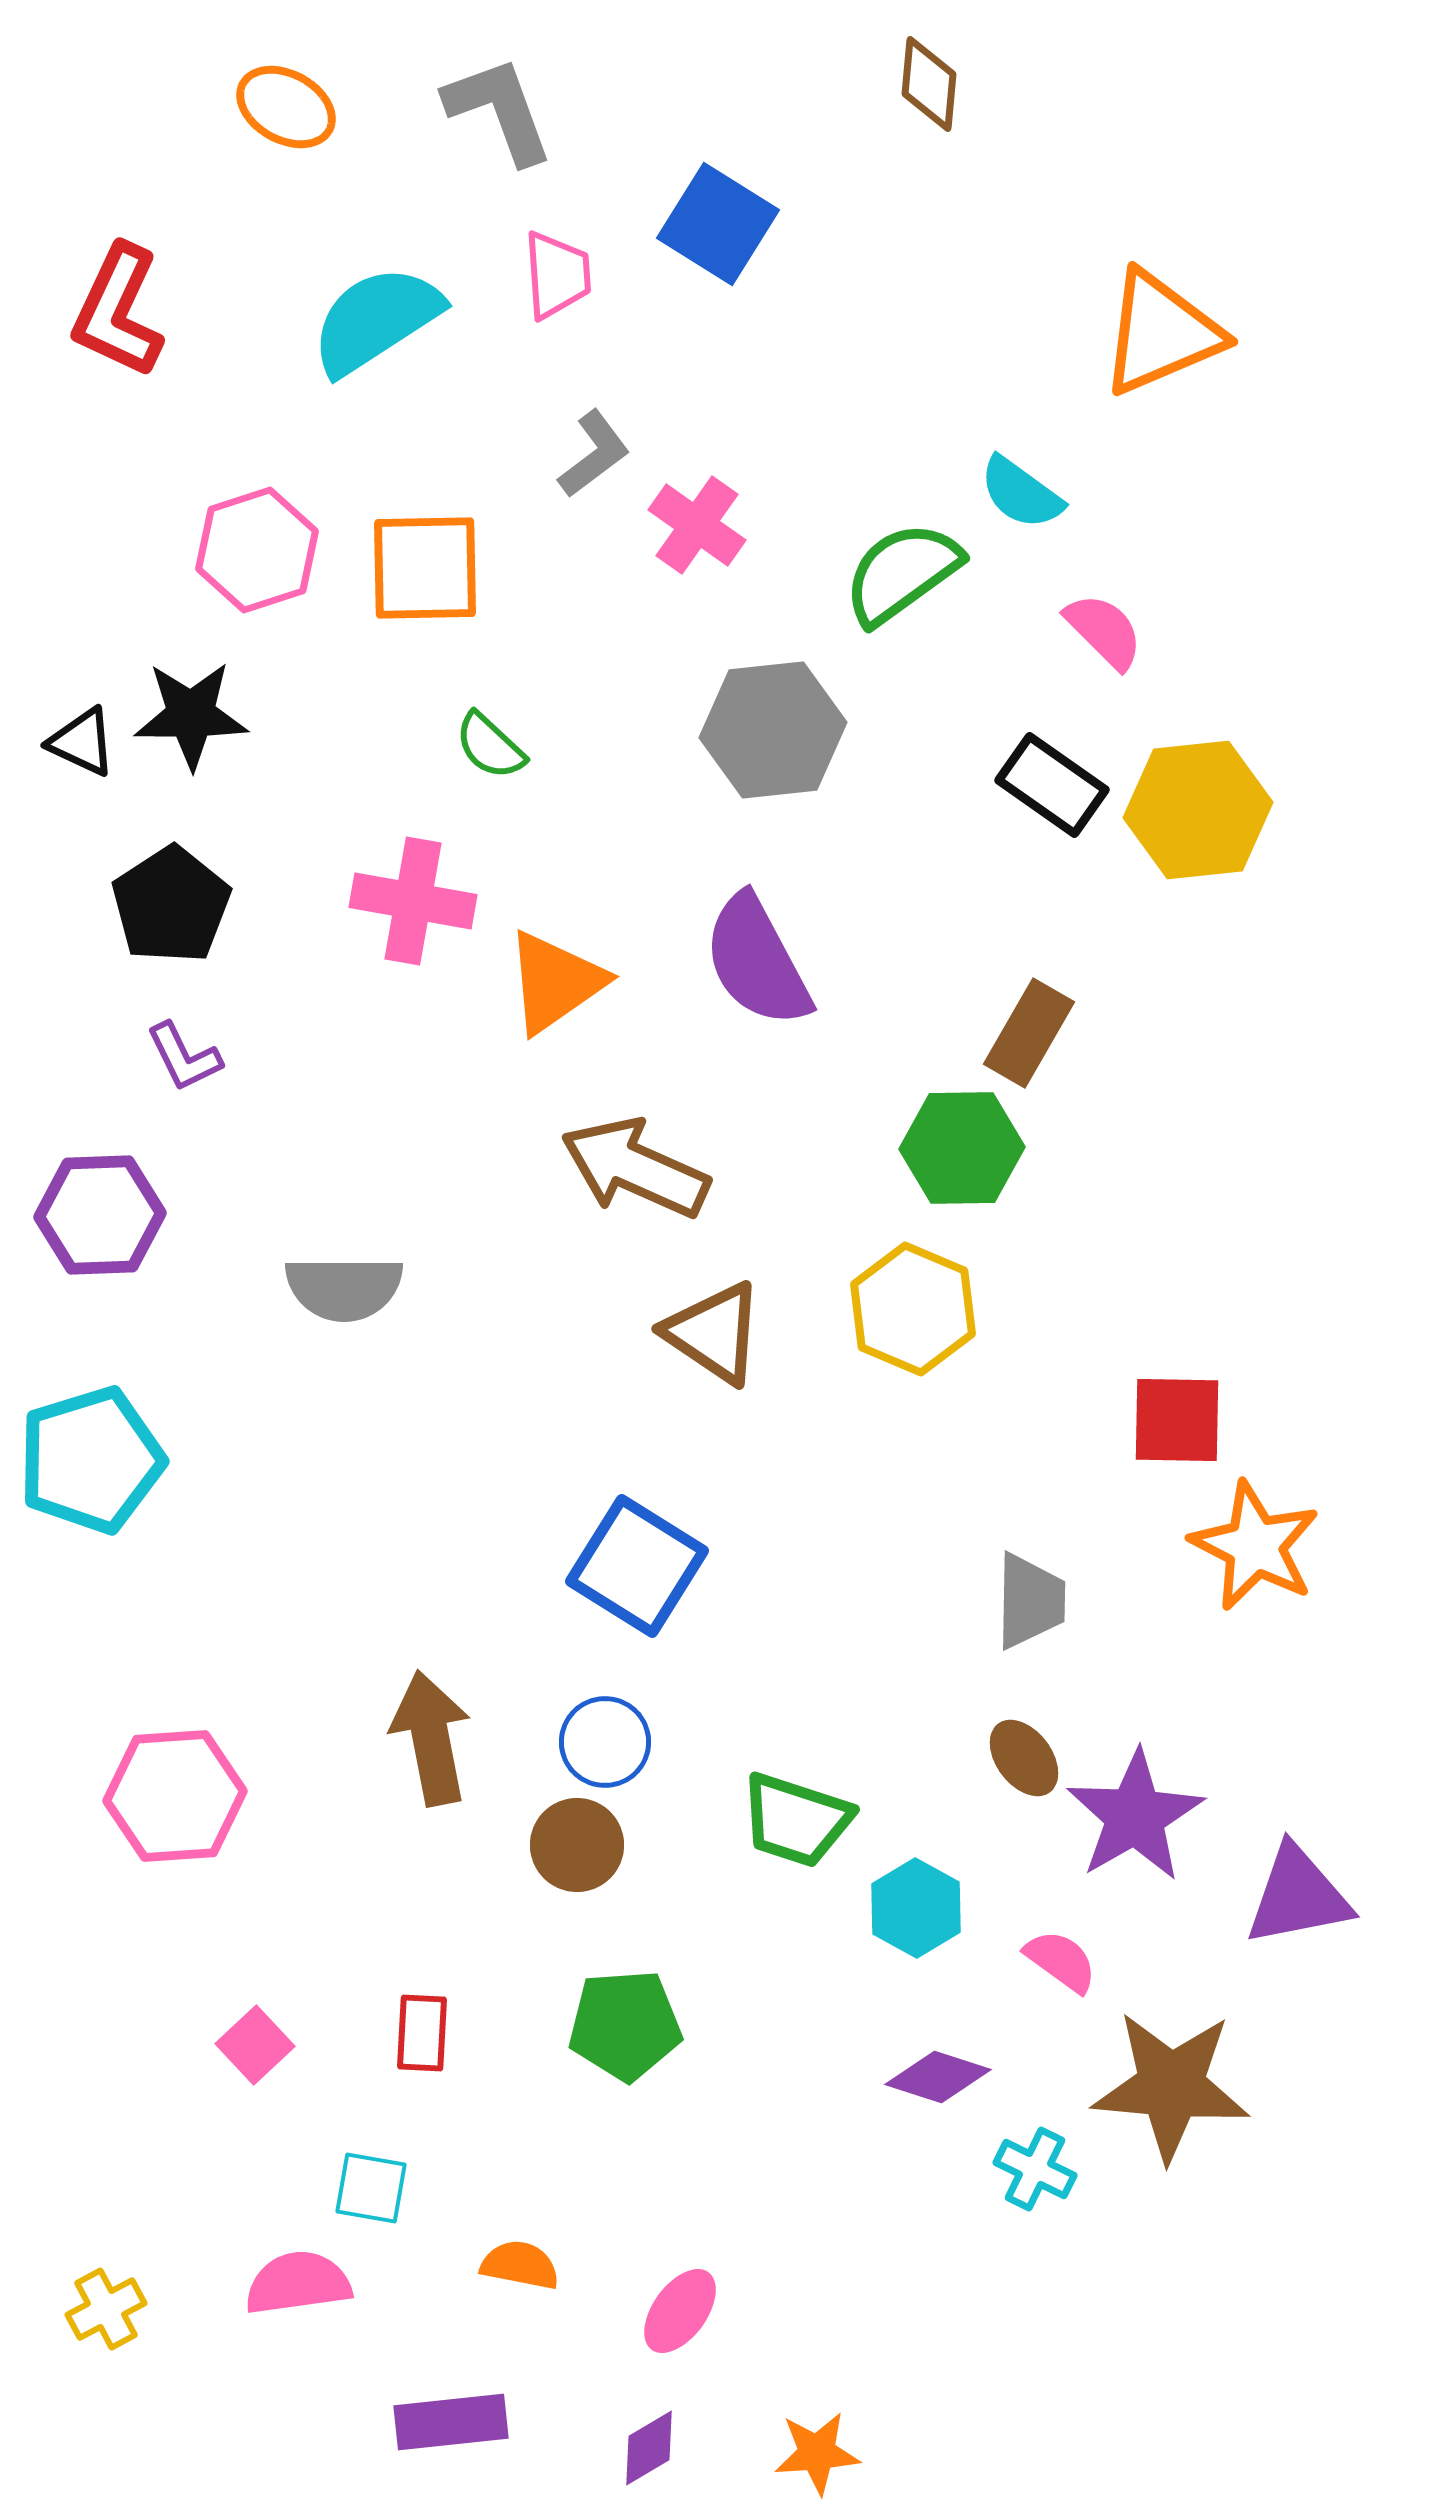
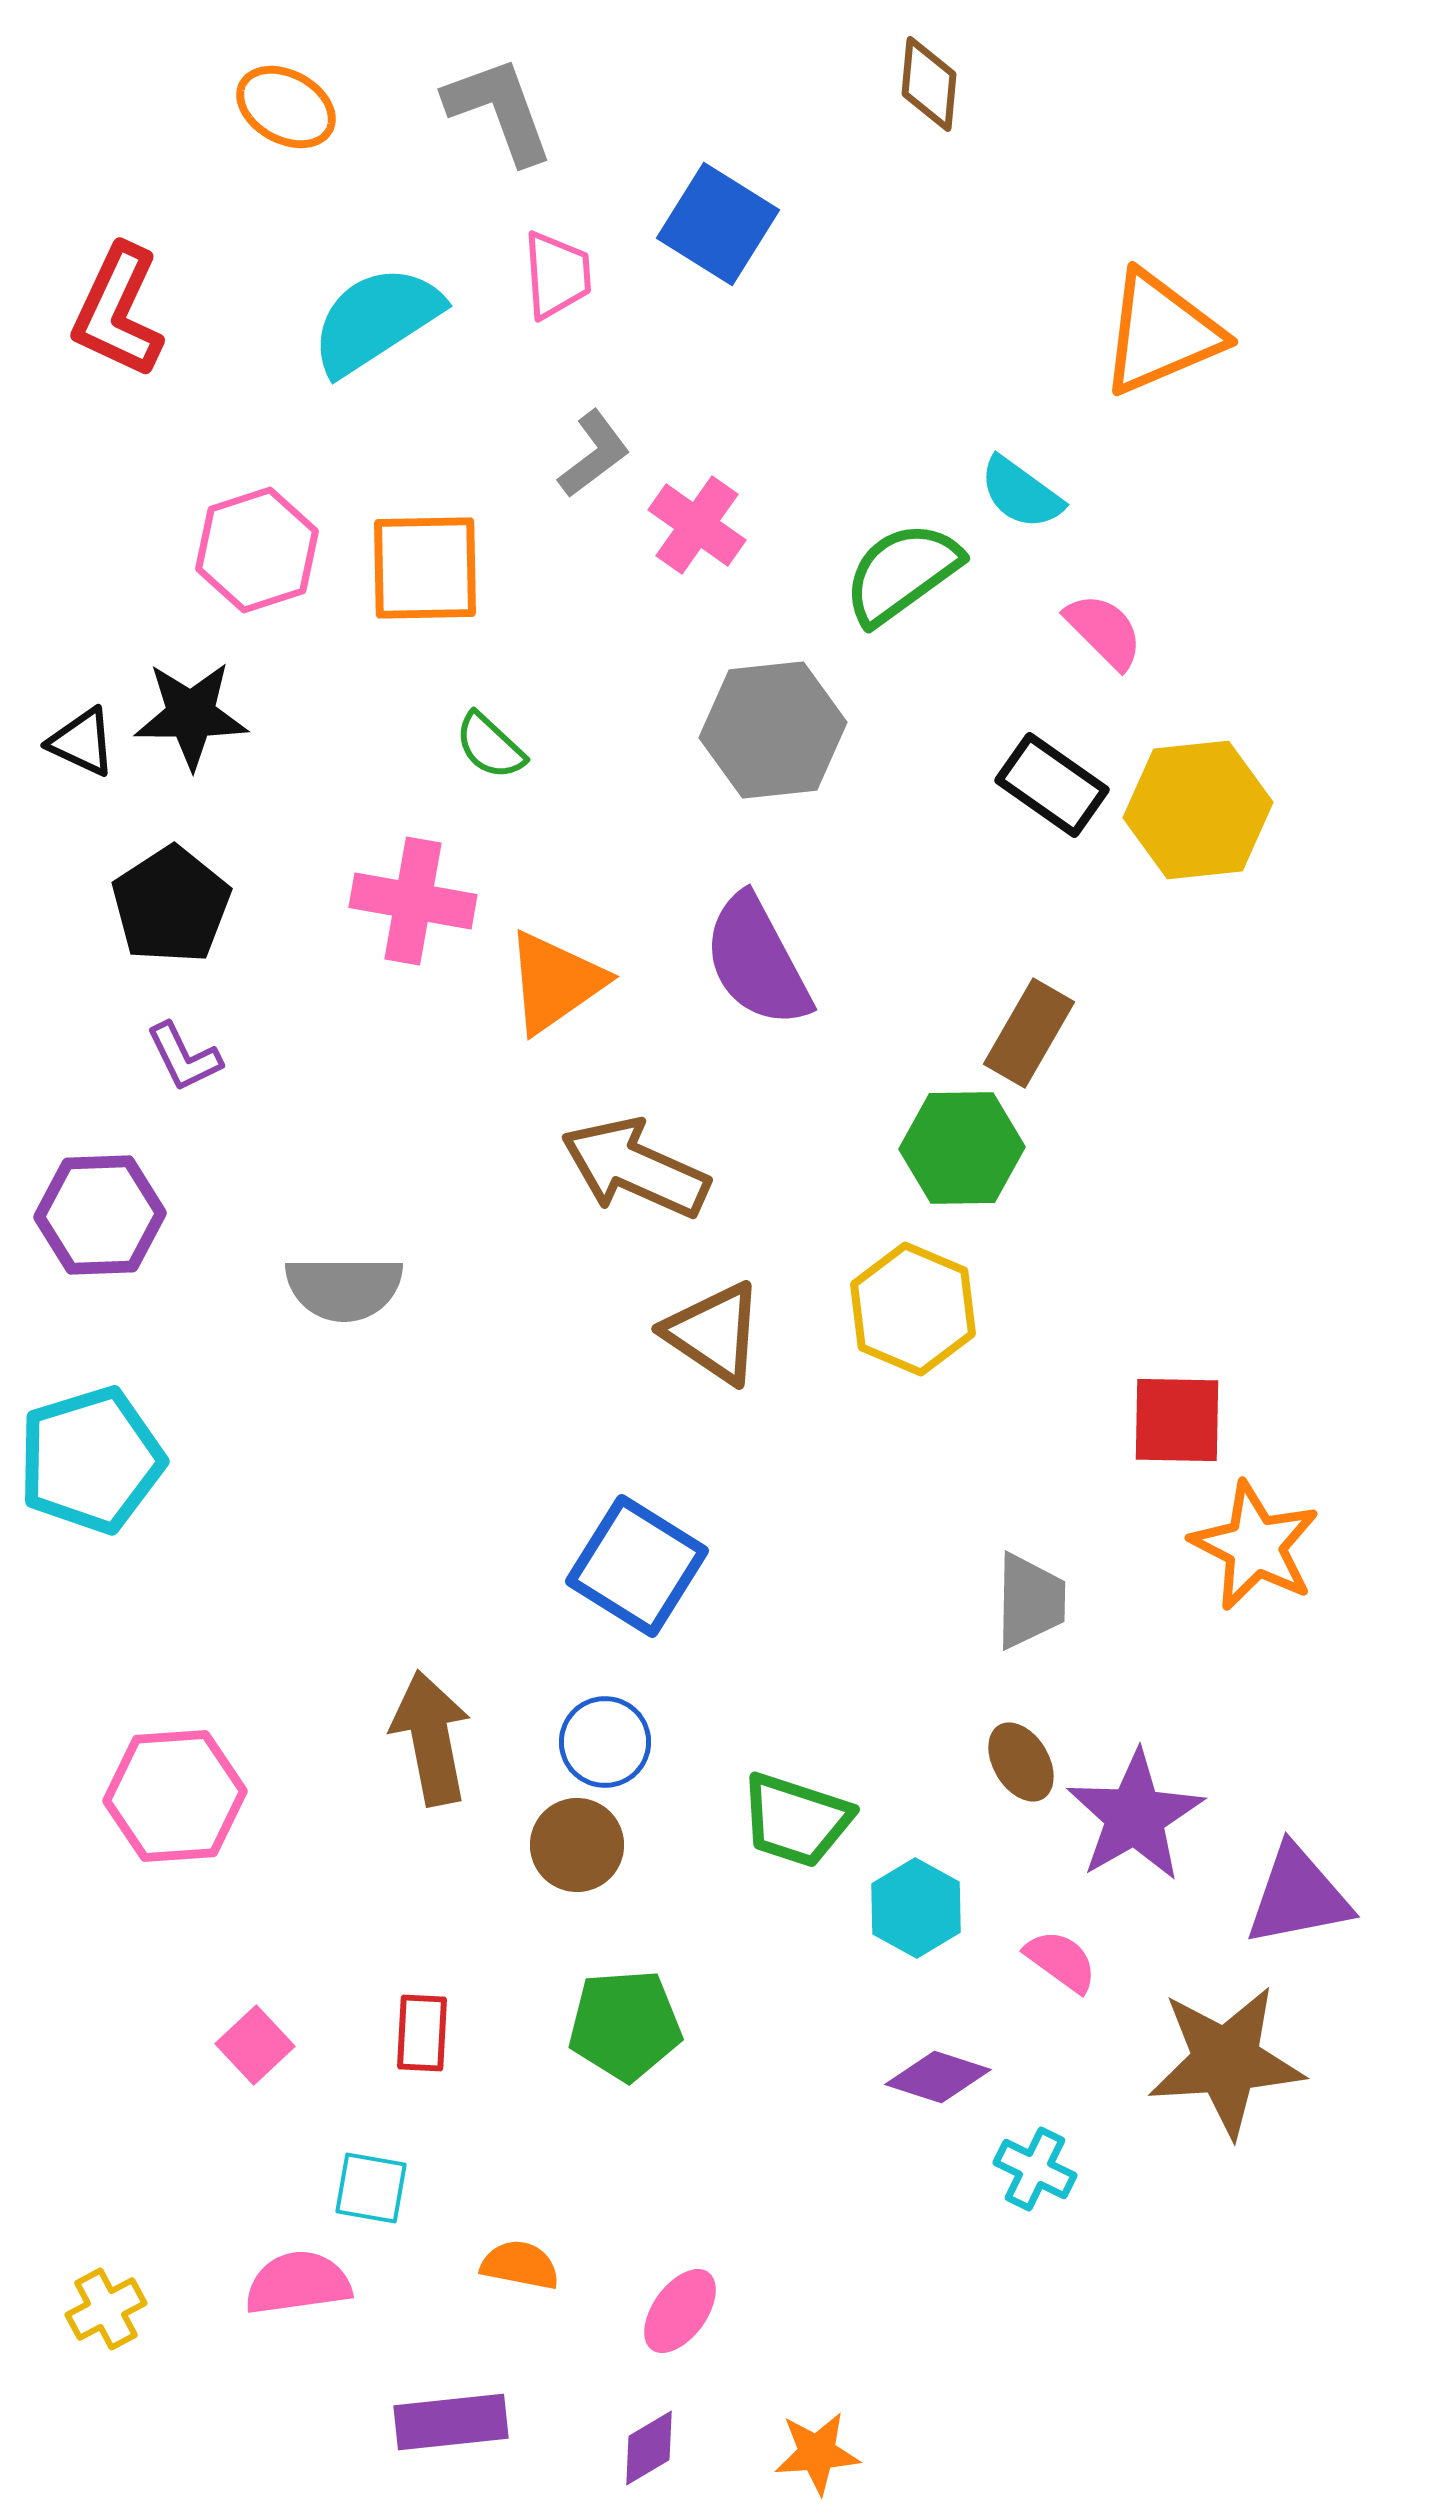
brown ellipse at (1024, 1758): moved 3 px left, 4 px down; rotated 6 degrees clockwise
brown star at (1171, 2086): moved 55 px right, 25 px up; rotated 9 degrees counterclockwise
